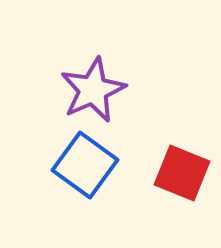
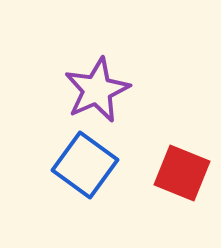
purple star: moved 4 px right
